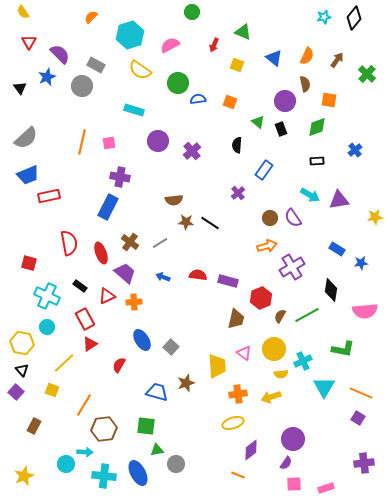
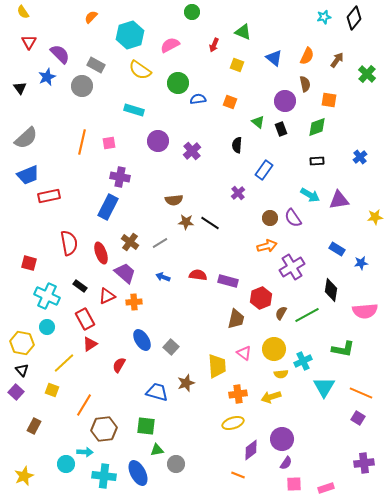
blue cross at (355, 150): moved 5 px right, 7 px down
brown semicircle at (280, 316): moved 1 px right, 3 px up
purple circle at (293, 439): moved 11 px left
